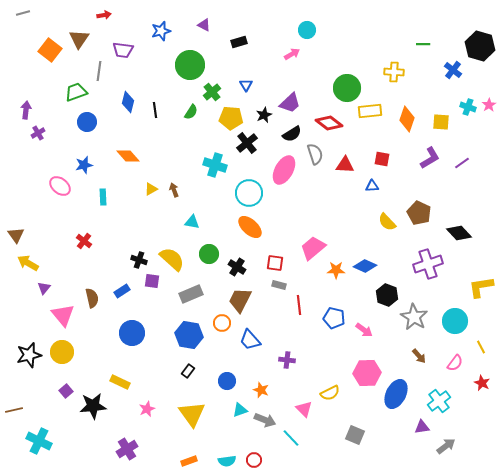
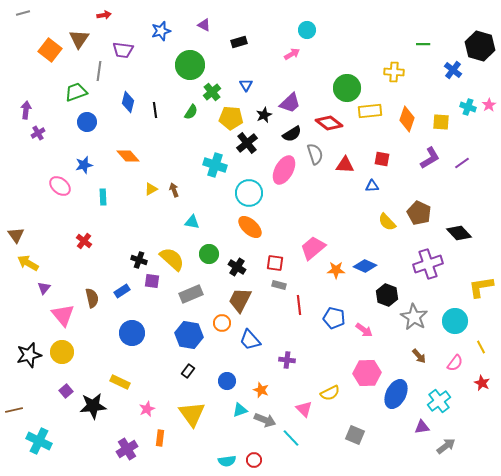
orange rectangle at (189, 461): moved 29 px left, 23 px up; rotated 63 degrees counterclockwise
